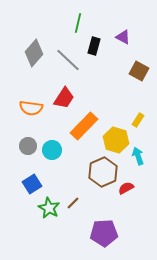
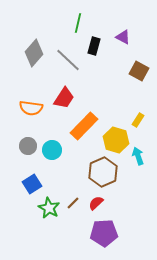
red semicircle: moved 30 px left, 15 px down; rotated 14 degrees counterclockwise
